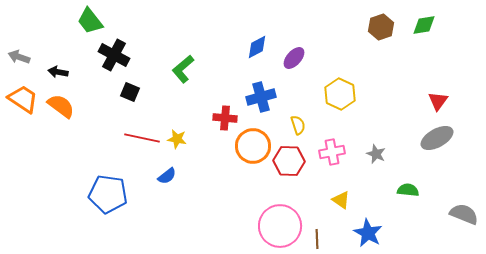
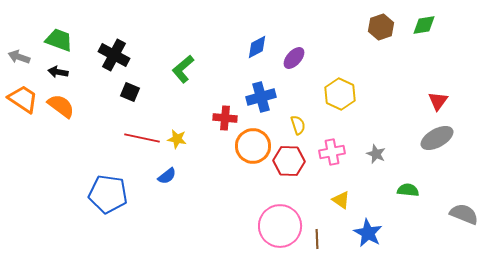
green trapezoid: moved 31 px left, 19 px down; rotated 148 degrees clockwise
